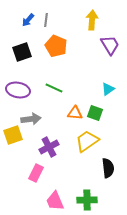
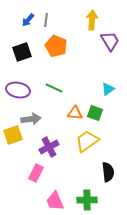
purple trapezoid: moved 4 px up
black semicircle: moved 4 px down
